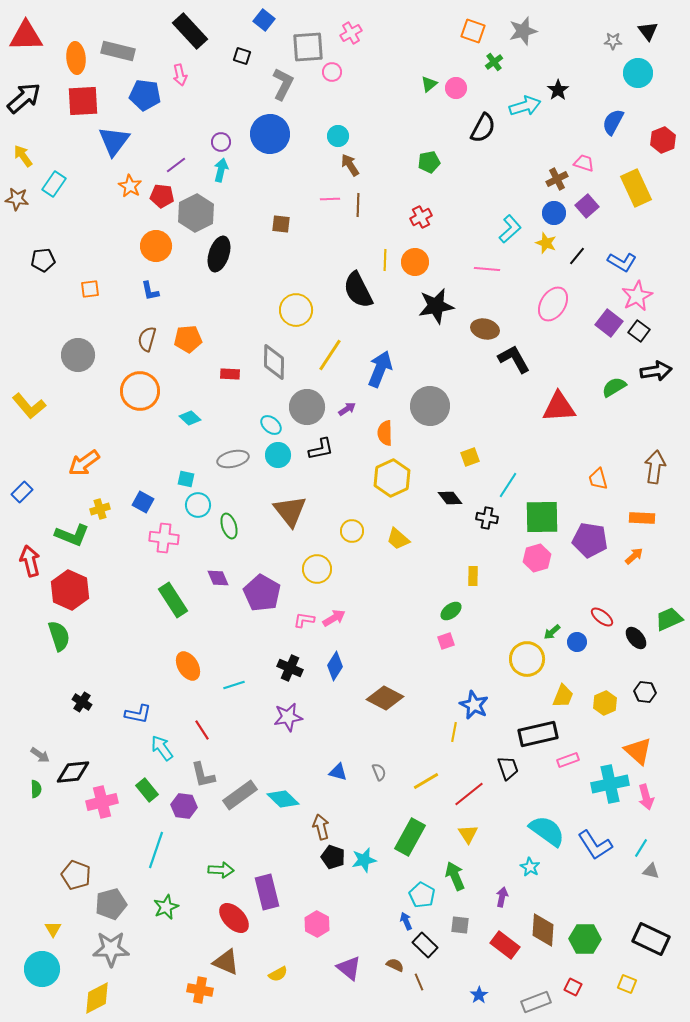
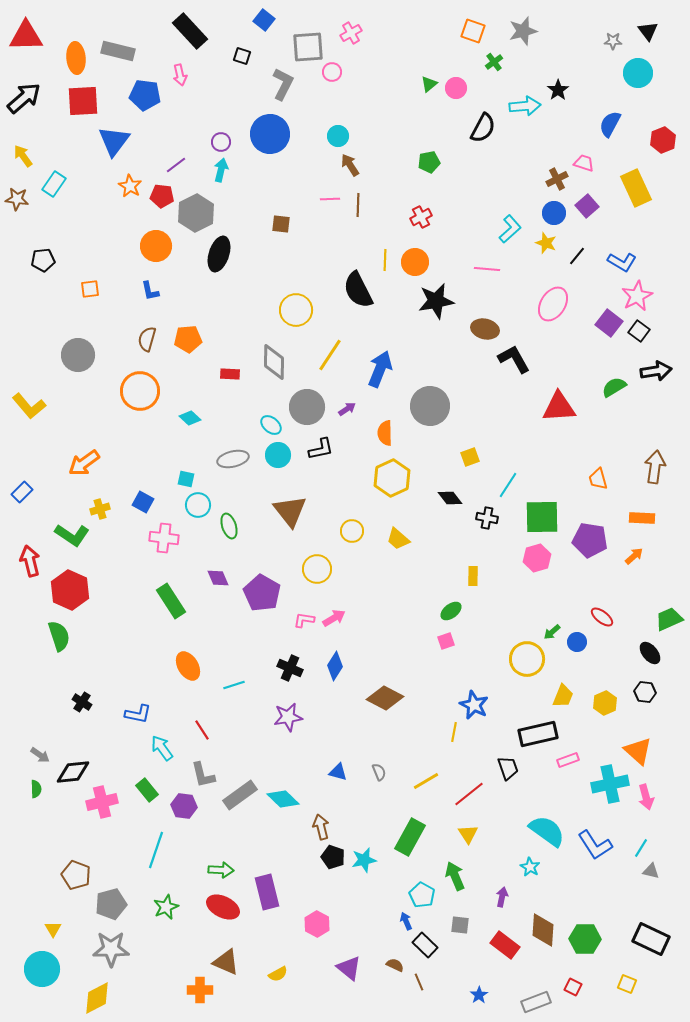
cyan arrow at (525, 106): rotated 12 degrees clockwise
blue semicircle at (613, 122): moved 3 px left, 2 px down
black star at (436, 306): moved 5 px up
green L-shape at (72, 535): rotated 12 degrees clockwise
green rectangle at (173, 600): moved 2 px left, 1 px down
black ellipse at (636, 638): moved 14 px right, 15 px down
red ellipse at (234, 918): moved 11 px left, 11 px up; rotated 20 degrees counterclockwise
orange cross at (200, 990): rotated 10 degrees counterclockwise
